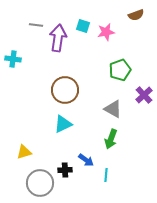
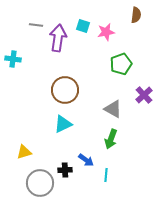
brown semicircle: rotated 63 degrees counterclockwise
green pentagon: moved 1 px right, 6 px up
